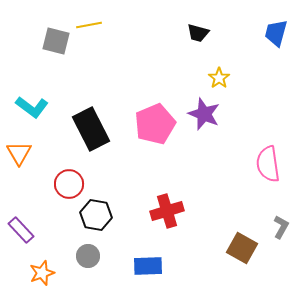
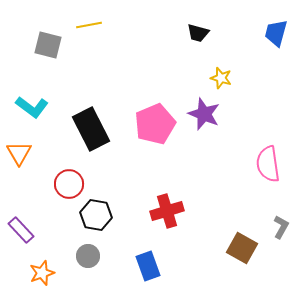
gray square: moved 8 px left, 4 px down
yellow star: moved 2 px right; rotated 20 degrees counterclockwise
blue rectangle: rotated 72 degrees clockwise
